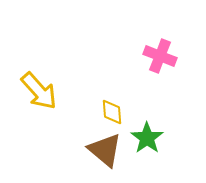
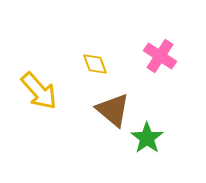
pink cross: rotated 12 degrees clockwise
yellow diamond: moved 17 px left, 48 px up; rotated 16 degrees counterclockwise
brown triangle: moved 8 px right, 40 px up
